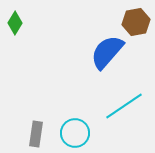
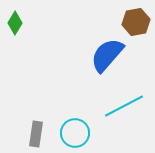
blue semicircle: moved 3 px down
cyan line: rotated 6 degrees clockwise
